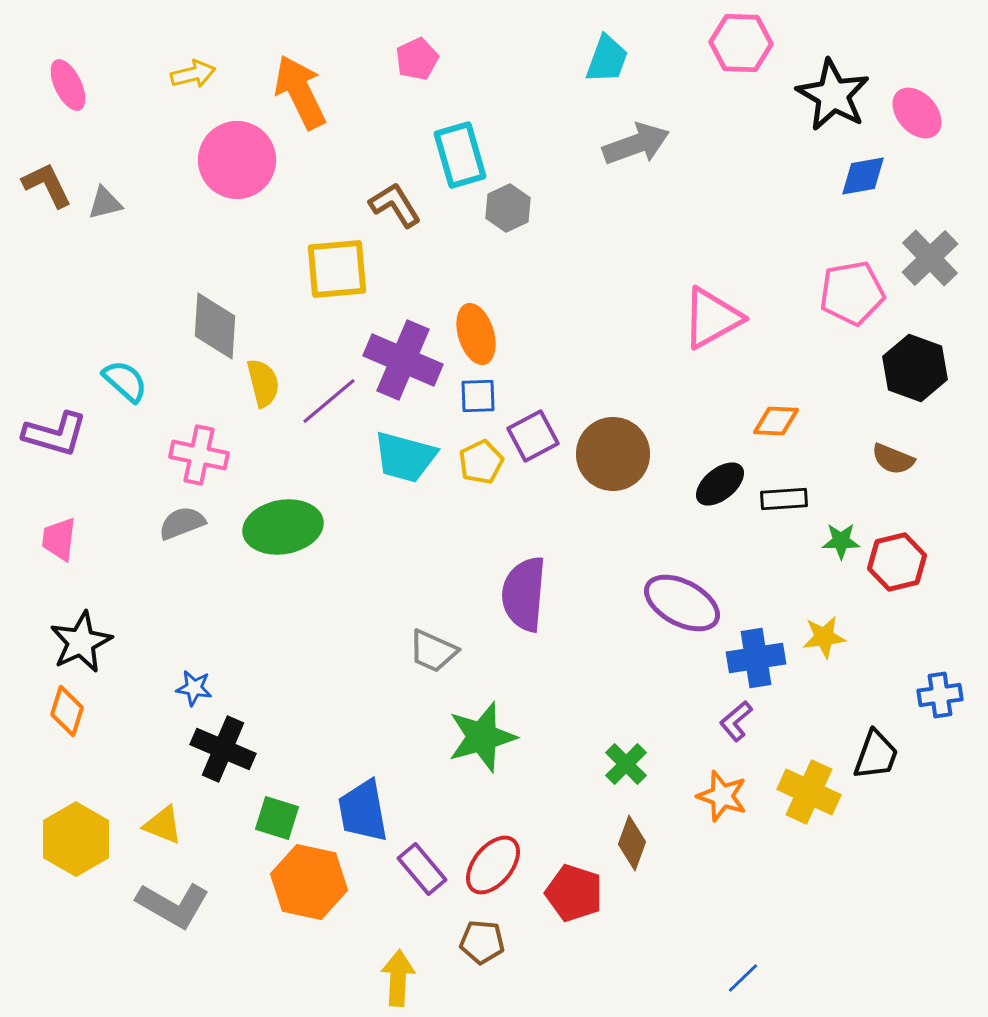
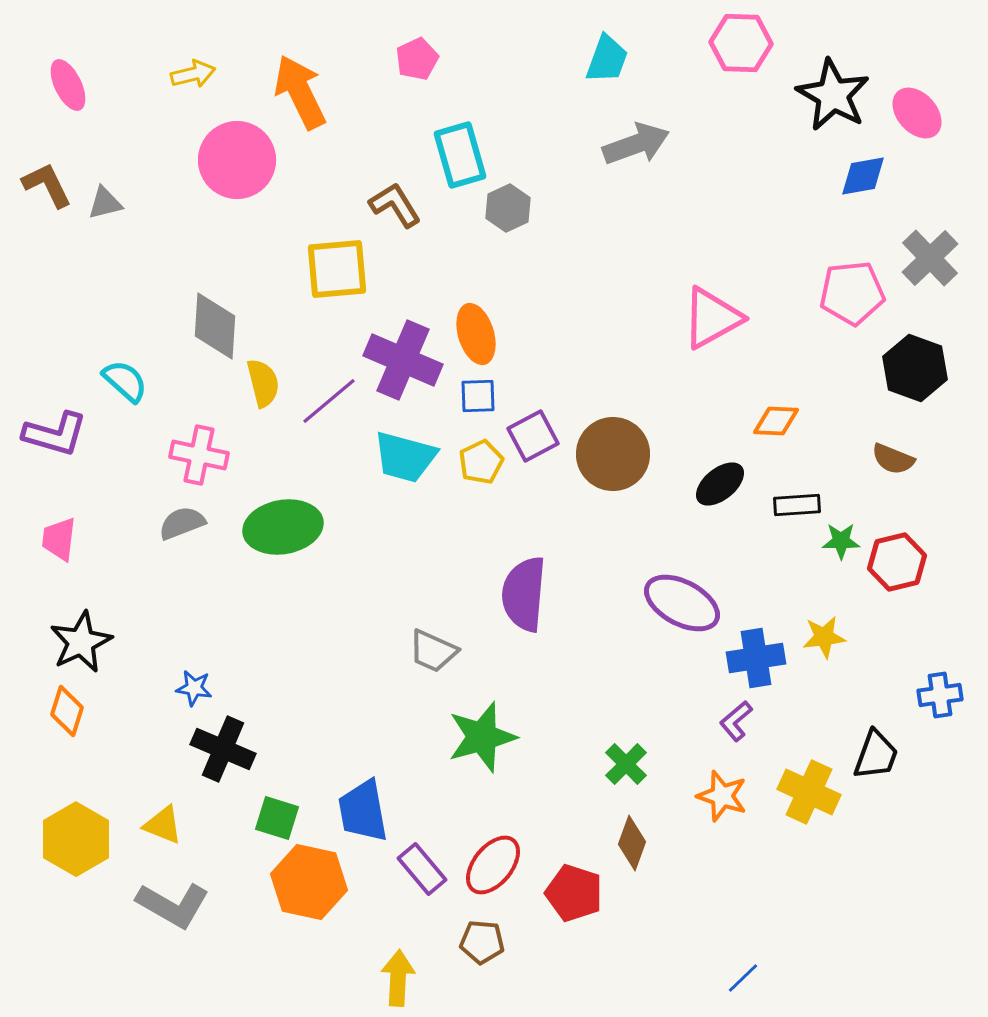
pink pentagon at (852, 293): rotated 4 degrees clockwise
black rectangle at (784, 499): moved 13 px right, 6 px down
